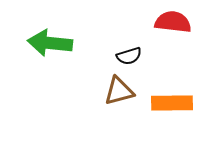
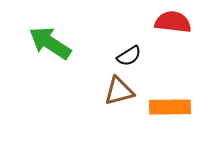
green arrow: rotated 27 degrees clockwise
black semicircle: rotated 15 degrees counterclockwise
orange rectangle: moved 2 px left, 4 px down
